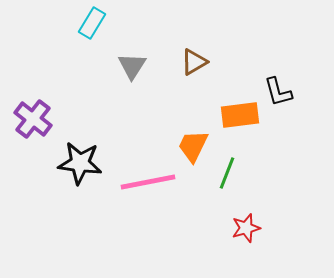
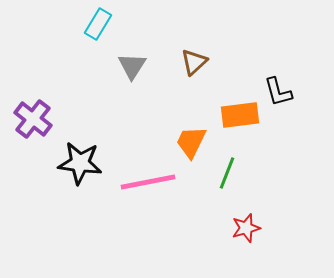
cyan rectangle: moved 6 px right, 1 px down
brown triangle: rotated 12 degrees counterclockwise
orange trapezoid: moved 2 px left, 4 px up
